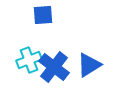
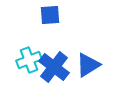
blue square: moved 7 px right
blue triangle: moved 1 px left
